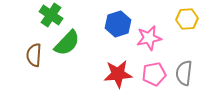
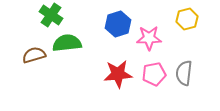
yellow hexagon: rotated 10 degrees counterclockwise
pink star: rotated 10 degrees clockwise
green semicircle: rotated 140 degrees counterclockwise
brown semicircle: rotated 70 degrees clockwise
